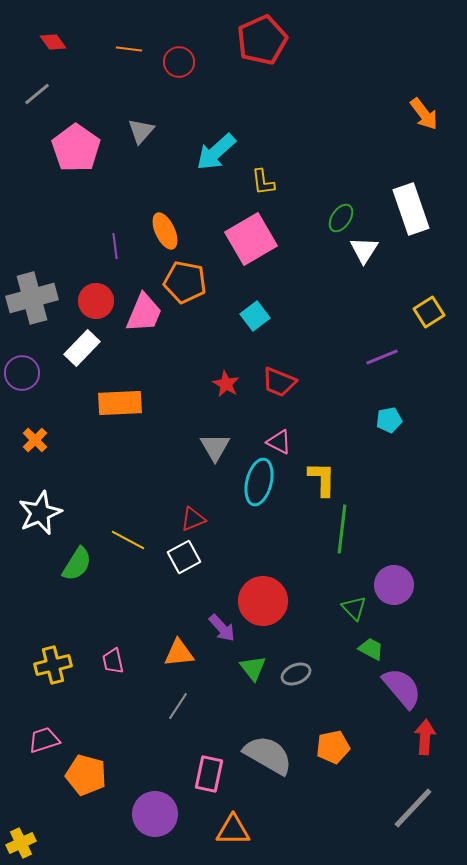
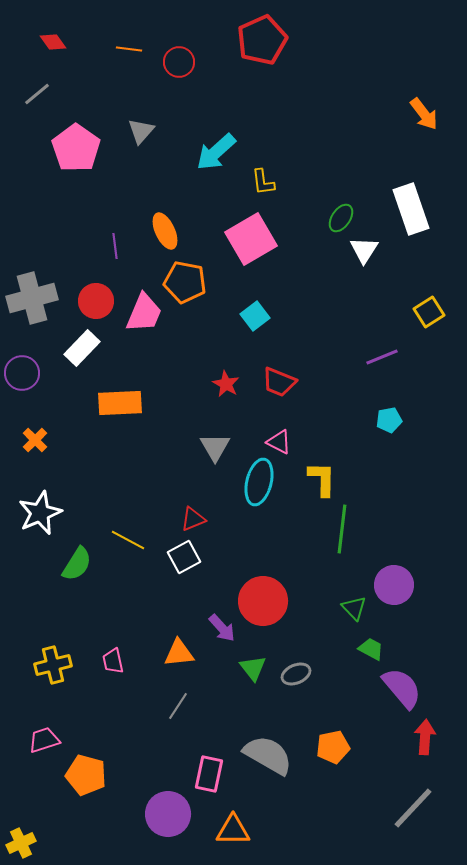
purple circle at (155, 814): moved 13 px right
